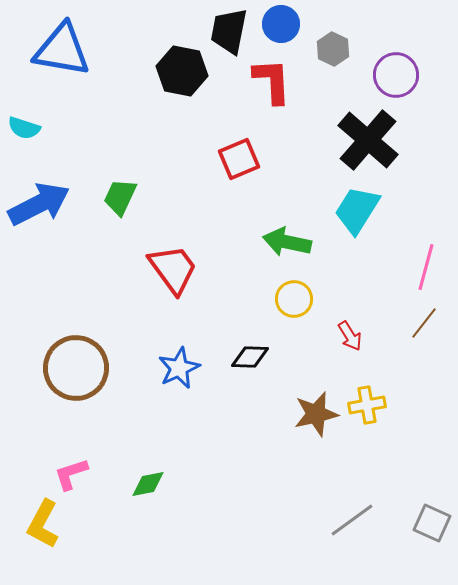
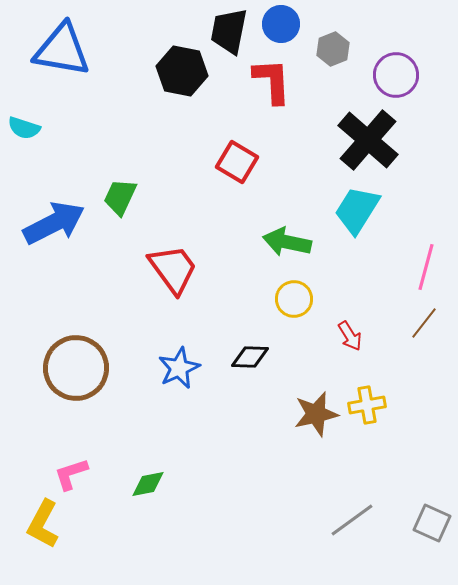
gray hexagon: rotated 12 degrees clockwise
red square: moved 2 px left, 3 px down; rotated 36 degrees counterclockwise
blue arrow: moved 15 px right, 19 px down
